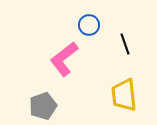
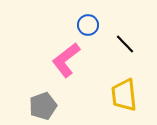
blue circle: moved 1 px left
black line: rotated 25 degrees counterclockwise
pink L-shape: moved 2 px right, 1 px down
